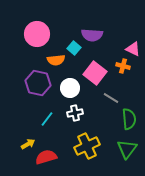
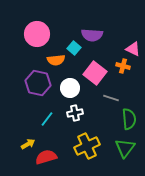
gray line: rotated 14 degrees counterclockwise
green triangle: moved 2 px left, 1 px up
